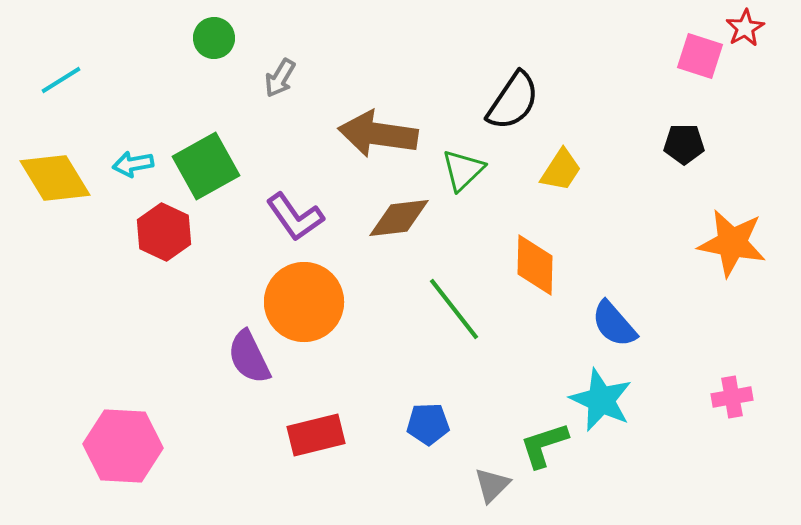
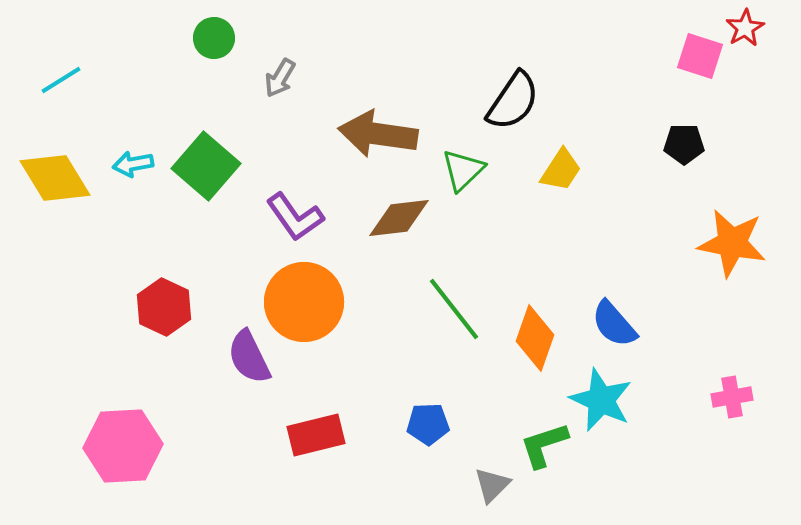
green square: rotated 20 degrees counterclockwise
red hexagon: moved 75 px down
orange diamond: moved 73 px down; rotated 18 degrees clockwise
pink hexagon: rotated 6 degrees counterclockwise
